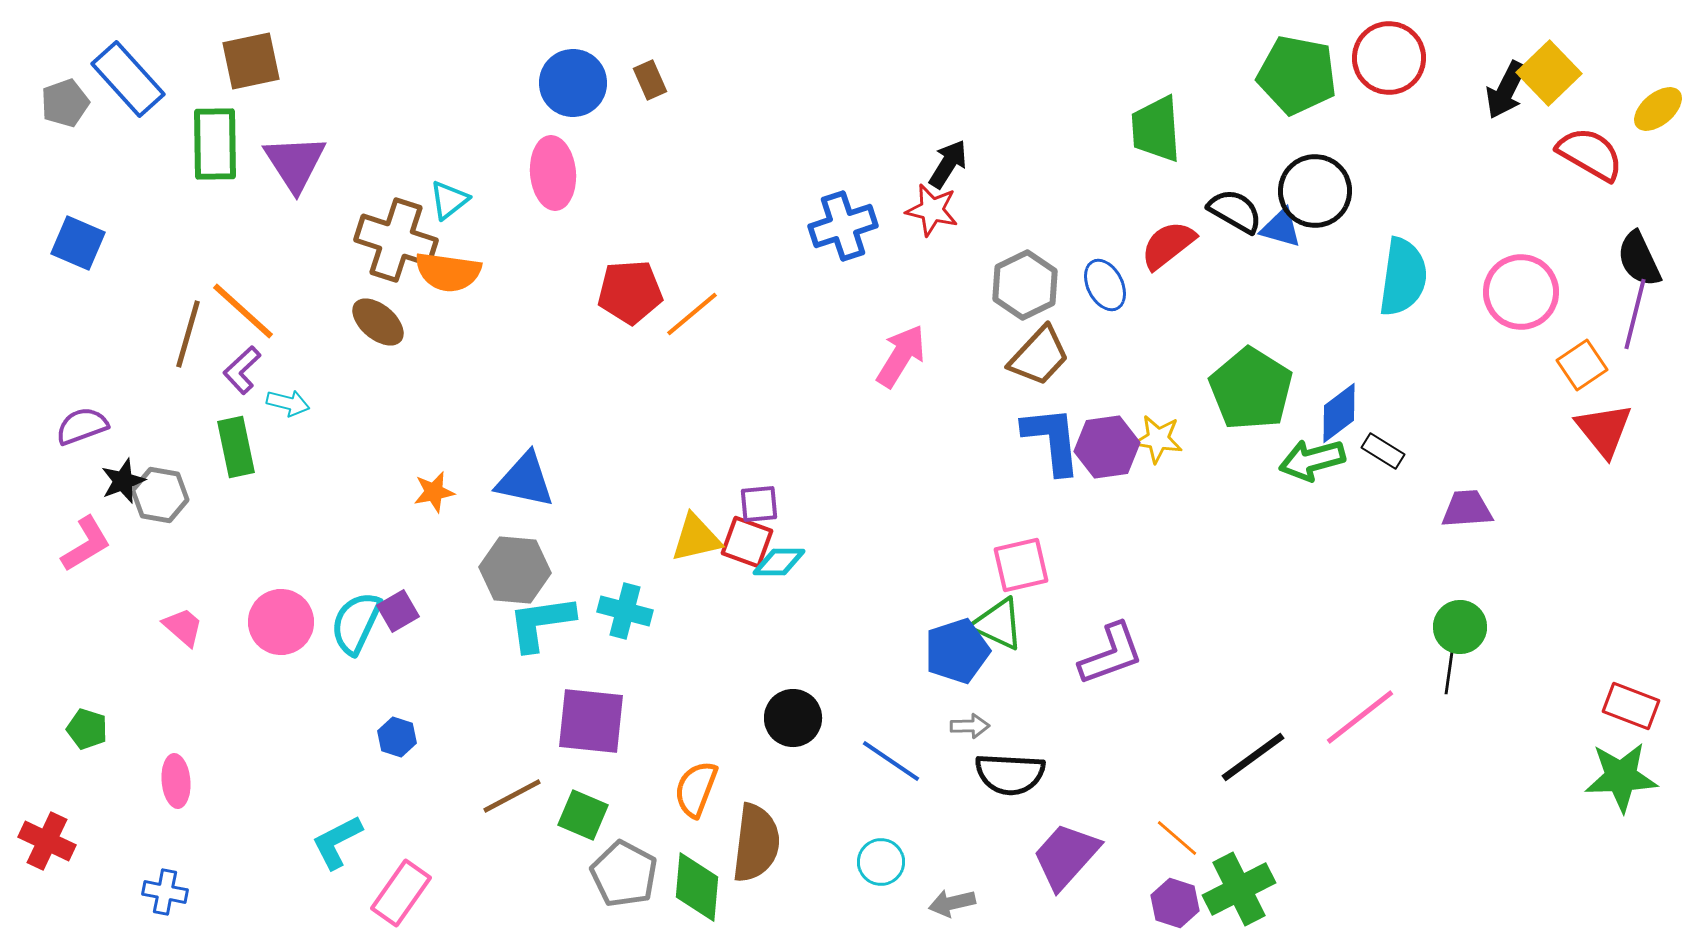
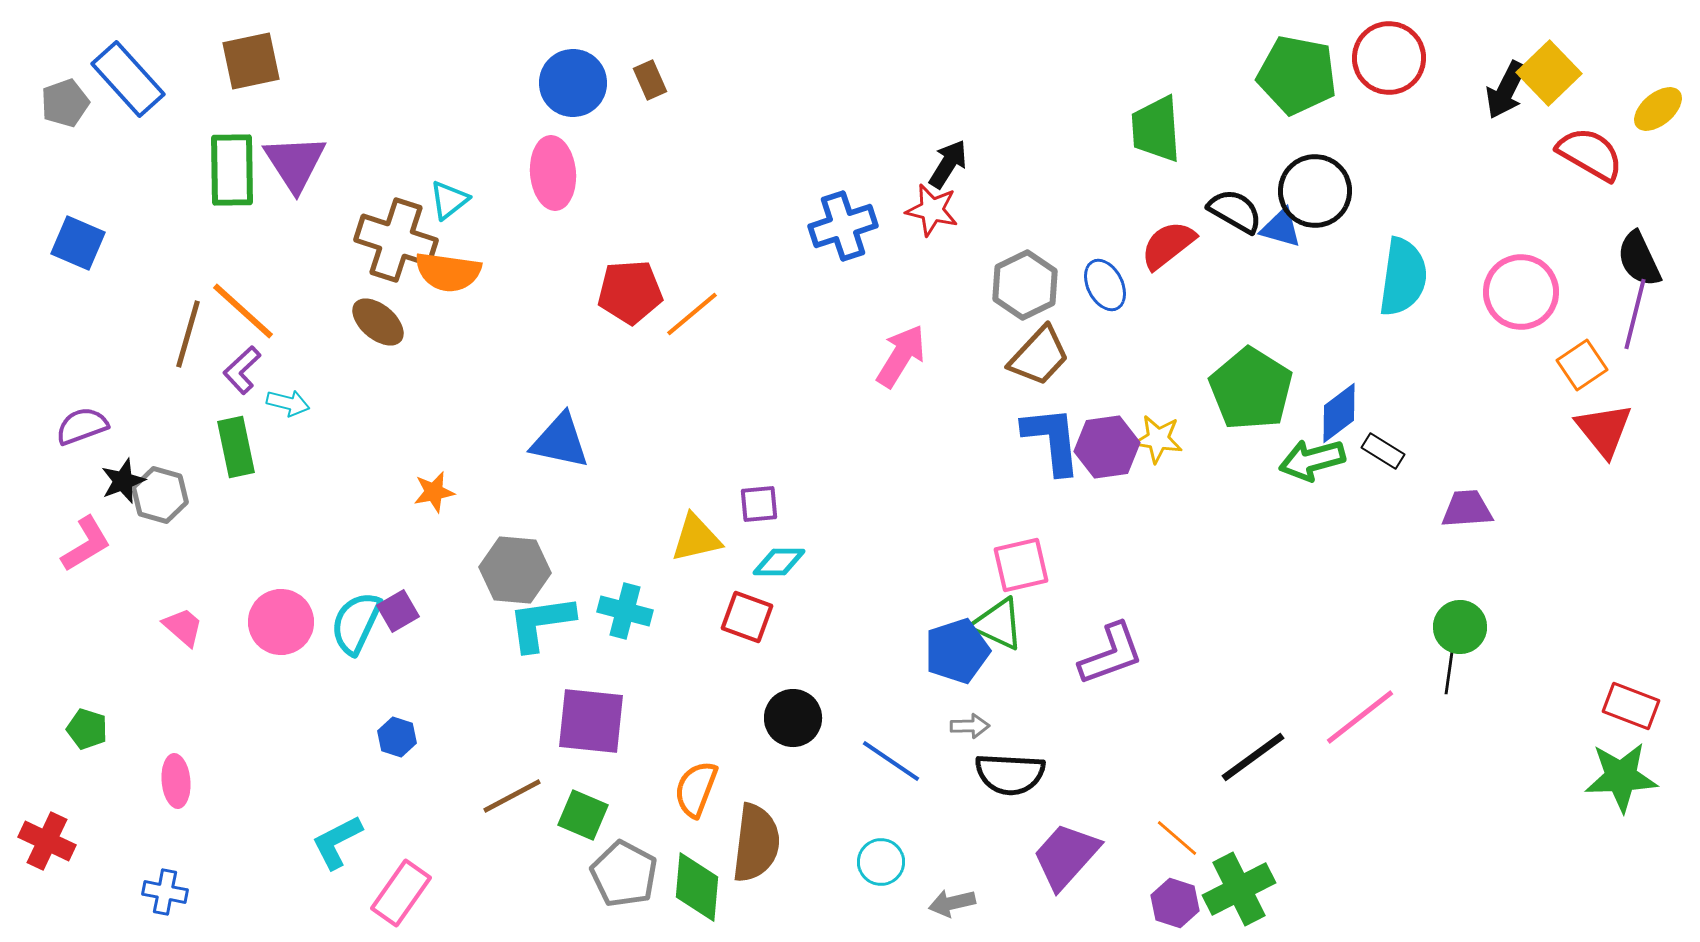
green rectangle at (215, 144): moved 17 px right, 26 px down
blue triangle at (525, 480): moved 35 px right, 39 px up
gray hexagon at (160, 495): rotated 6 degrees clockwise
red square at (747, 542): moved 75 px down
